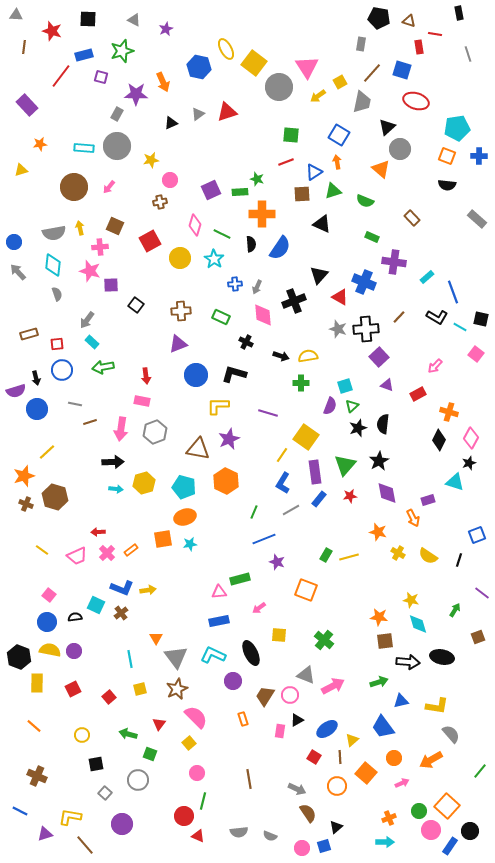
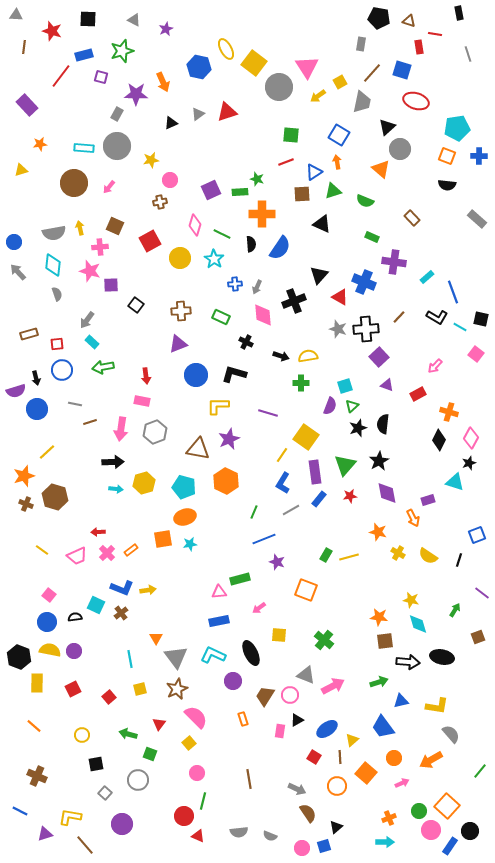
brown circle at (74, 187): moved 4 px up
